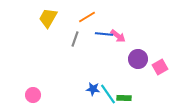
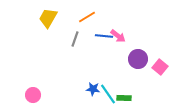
blue line: moved 2 px down
pink square: rotated 21 degrees counterclockwise
